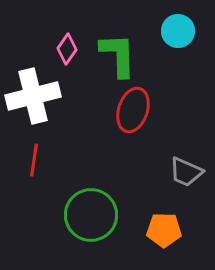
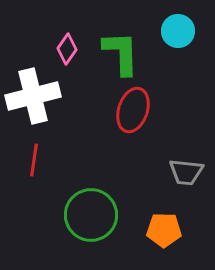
green L-shape: moved 3 px right, 2 px up
gray trapezoid: rotated 18 degrees counterclockwise
